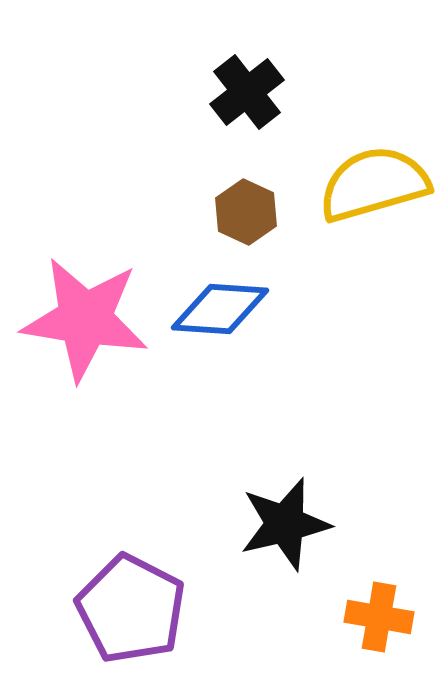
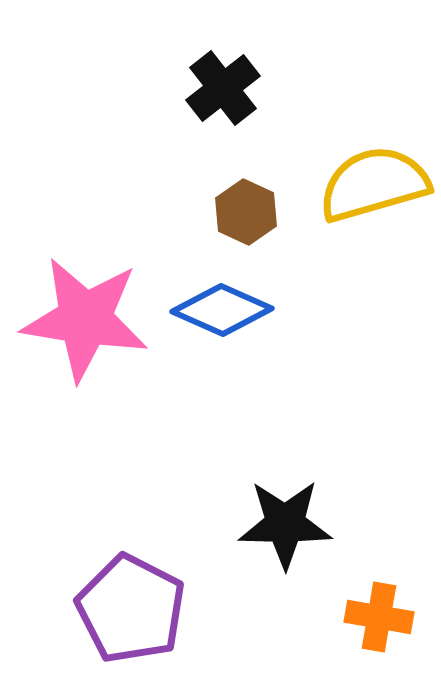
black cross: moved 24 px left, 4 px up
blue diamond: moved 2 px right, 1 px down; rotated 20 degrees clockwise
black star: rotated 14 degrees clockwise
